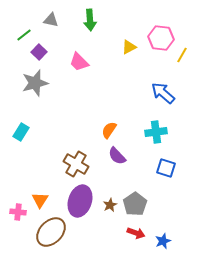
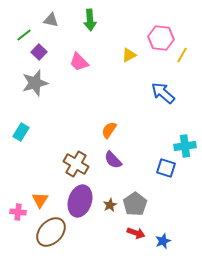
yellow triangle: moved 8 px down
cyan cross: moved 29 px right, 14 px down
purple semicircle: moved 4 px left, 4 px down
